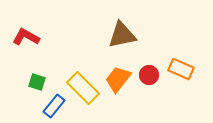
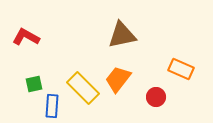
red circle: moved 7 px right, 22 px down
green square: moved 3 px left, 2 px down; rotated 30 degrees counterclockwise
blue rectangle: moved 2 px left; rotated 35 degrees counterclockwise
